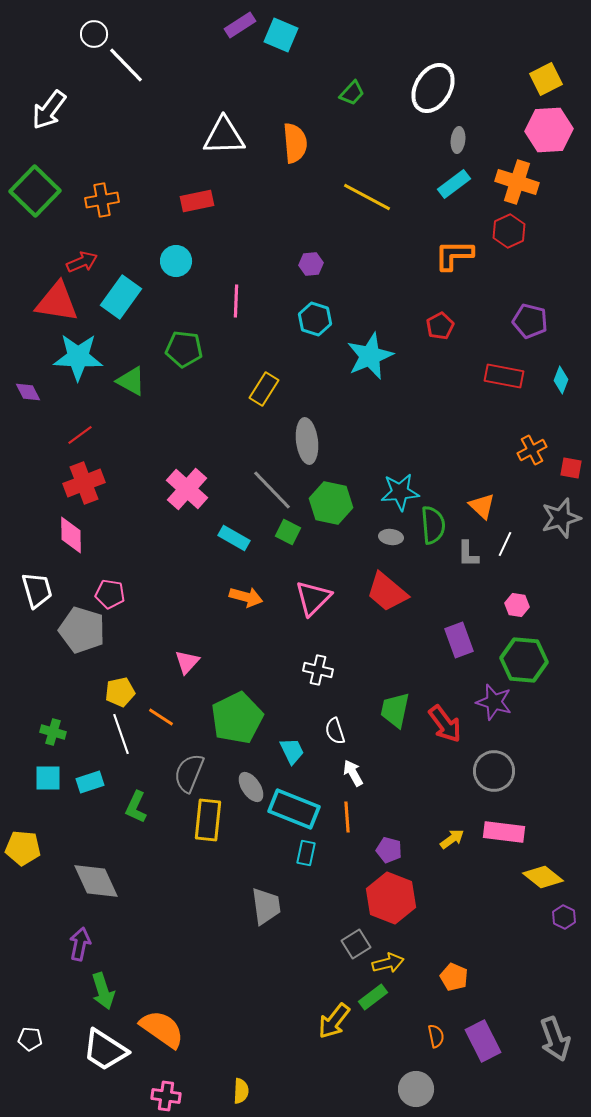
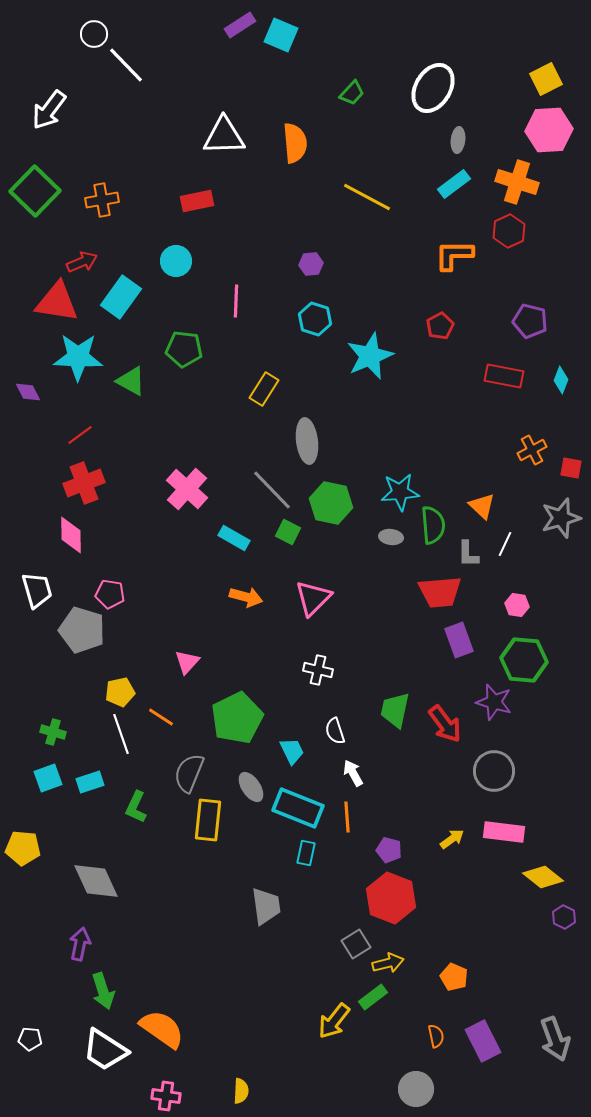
red trapezoid at (387, 592): moved 53 px right; rotated 45 degrees counterclockwise
cyan square at (48, 778): rotated 20 degrees counterclockwise
cyan rectangle at (294, 809): moved 4 px right, 1 px up
